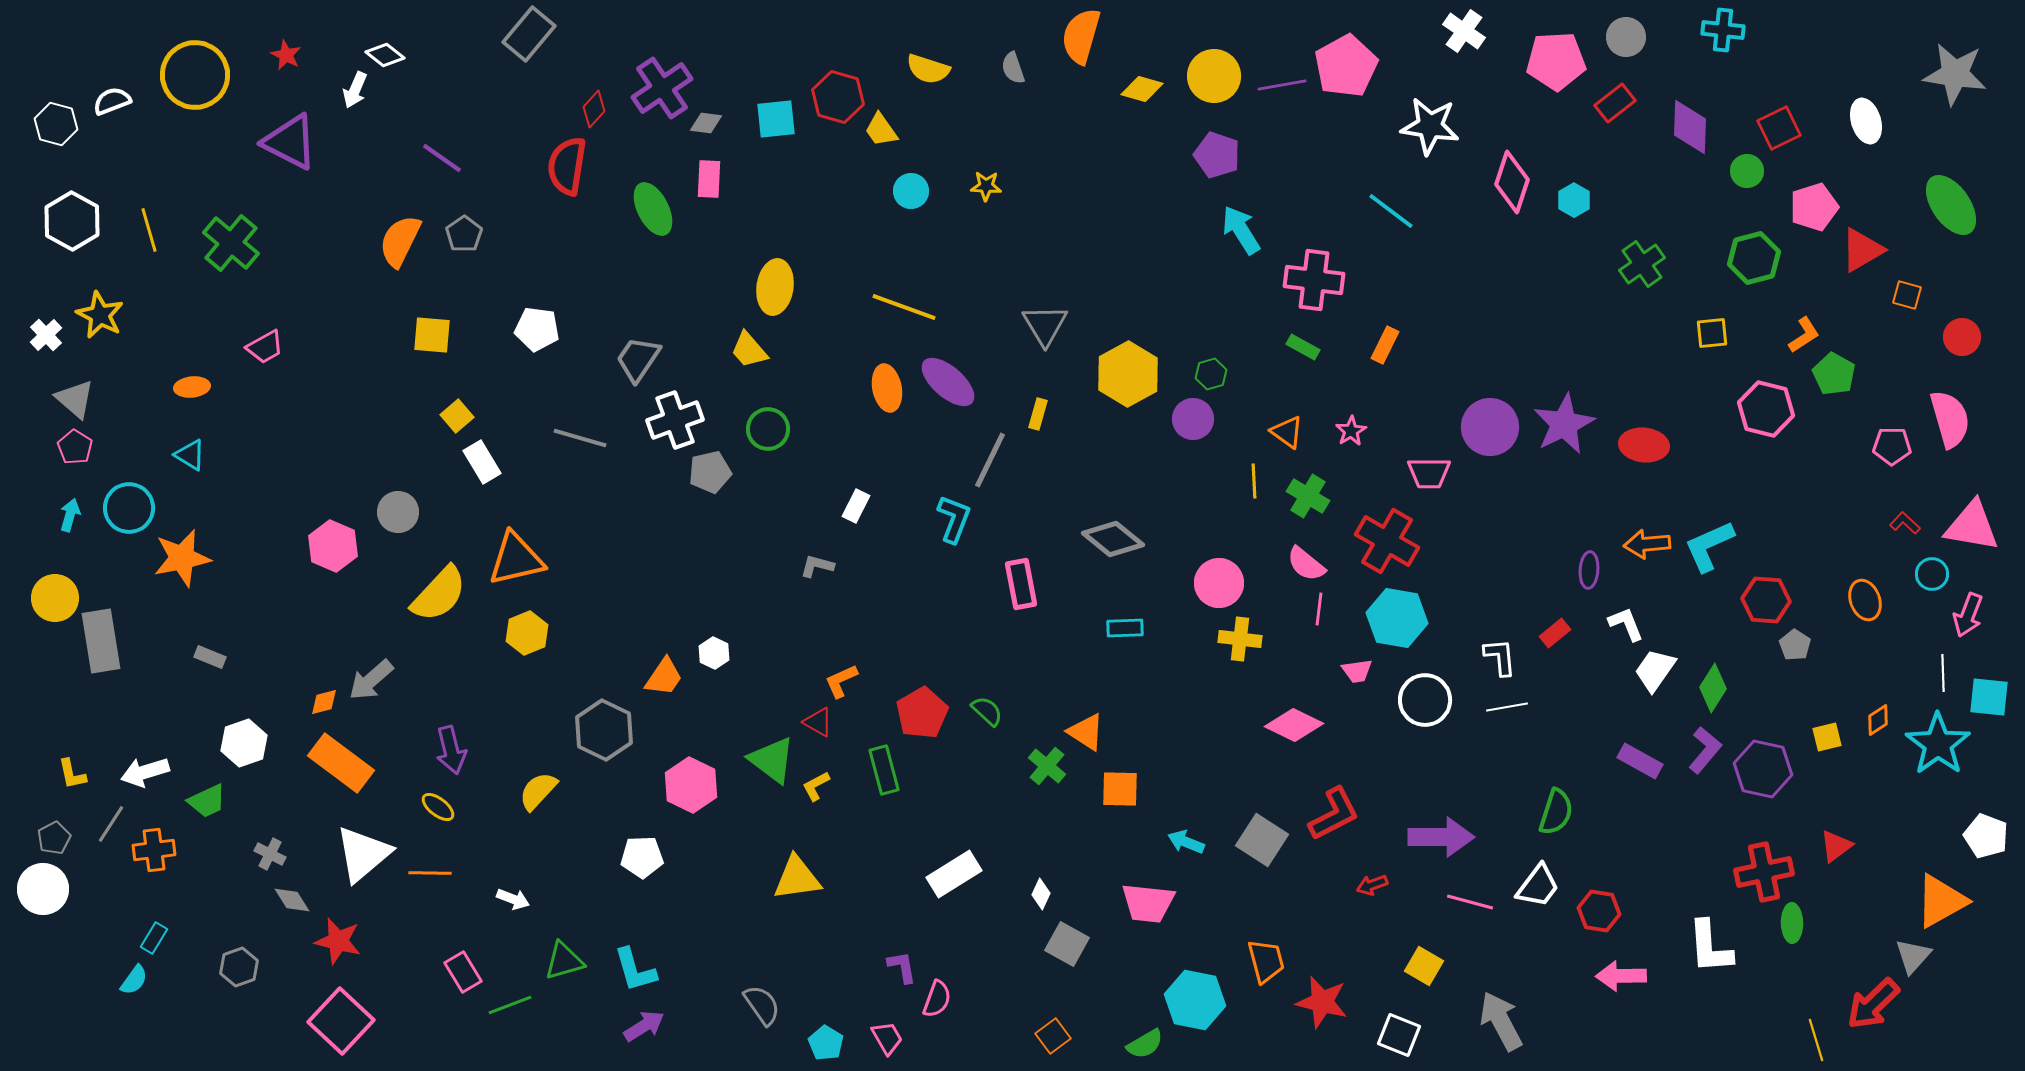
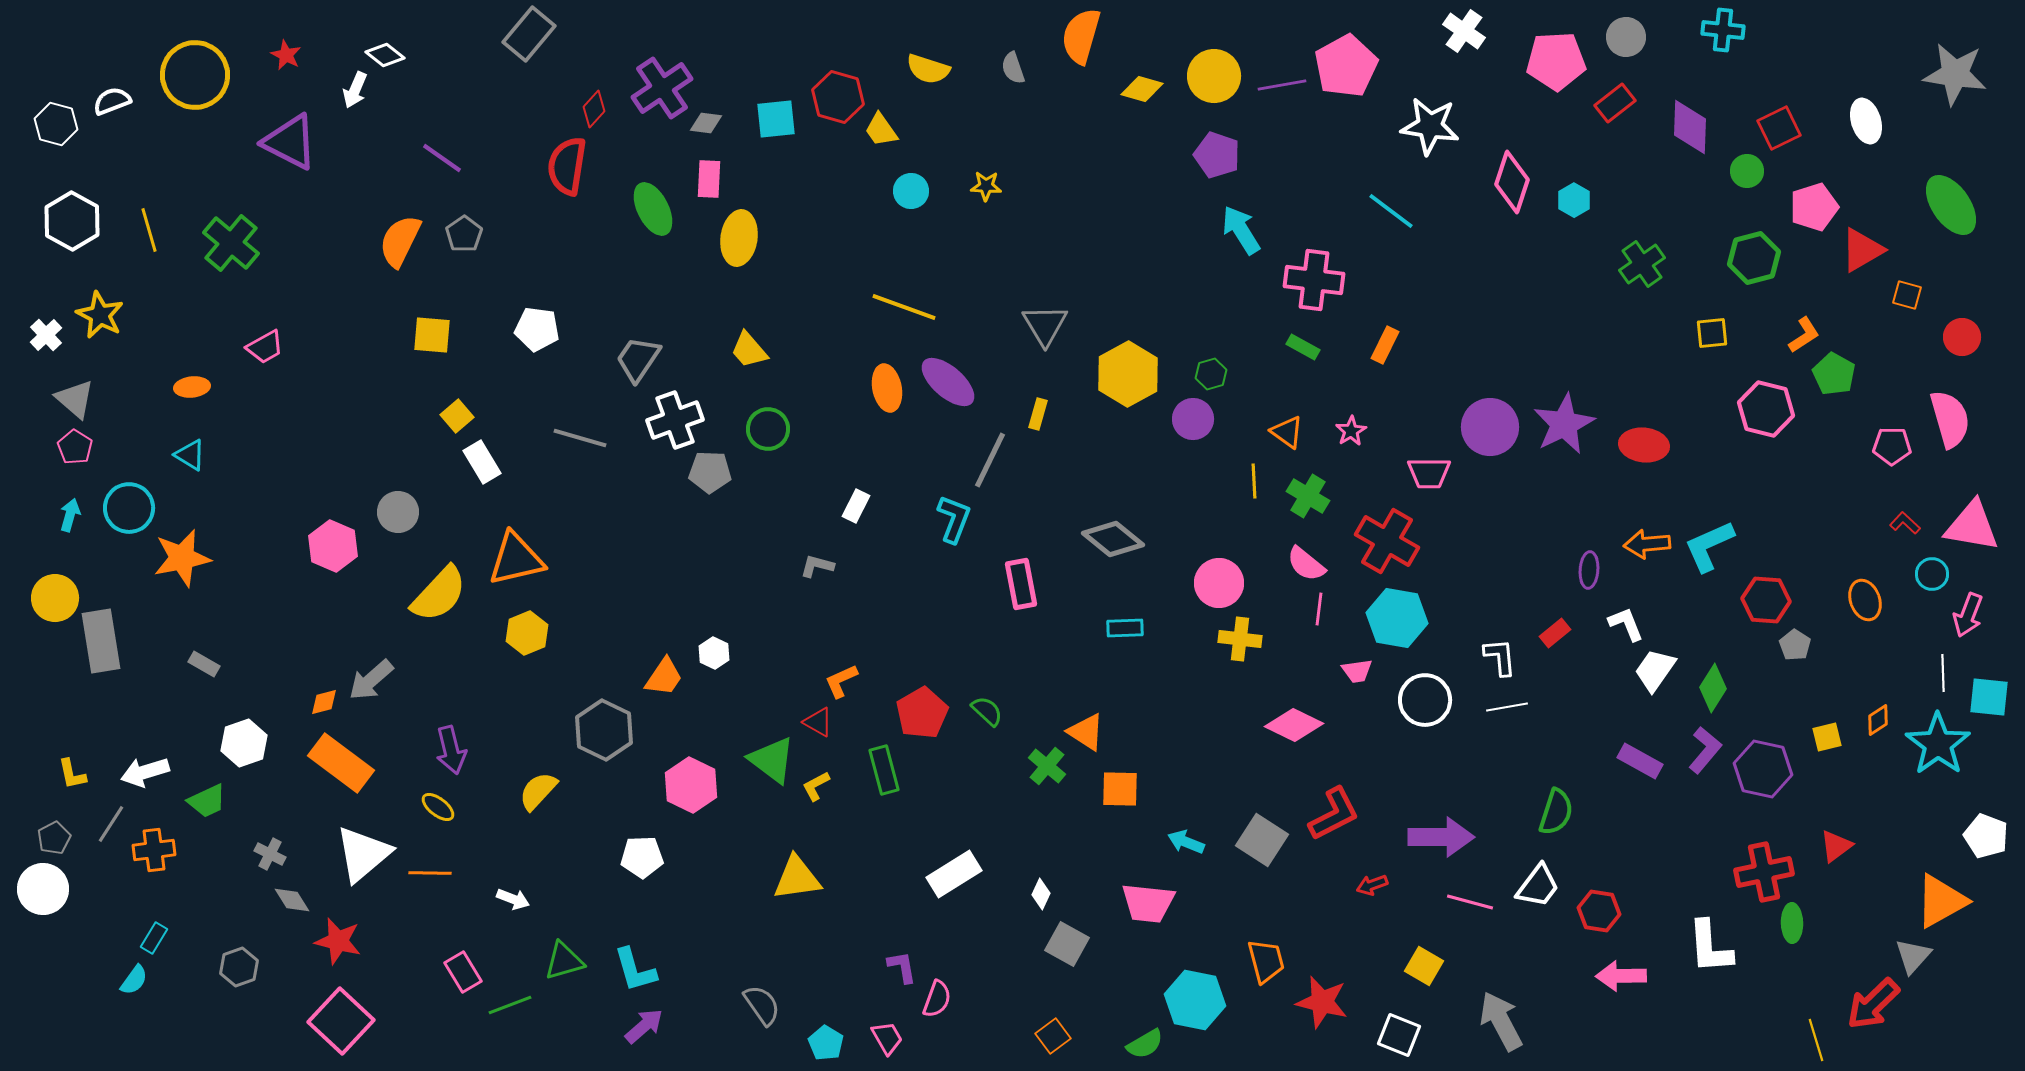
yellow ellipse at (775, 287): moved 36 px left, 49 px up
gray pentagon at (710, 472): rotated 15 degrees clockwise
gray rectangle at (210, 657): moved 6 px left, 7 px down; rotated 8 degrees clockwise
purple arrow at (644, 1026): rotated 9 degrees counterclockwise
